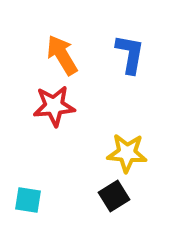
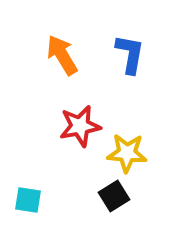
red star: moved 26 px right, 20 px down; rotated 6 degrees counterclockwise
